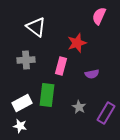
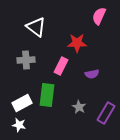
red star: rotated 18 degrees clockwise
pink rectangle: rotated 12 degrees clockwise
white star: moved 1 px left, 1 px up
